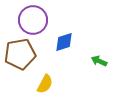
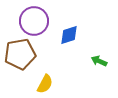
purple circle: moved 1 px right, 1 px down
blue diamond: moved 5 px right, 7 px up
